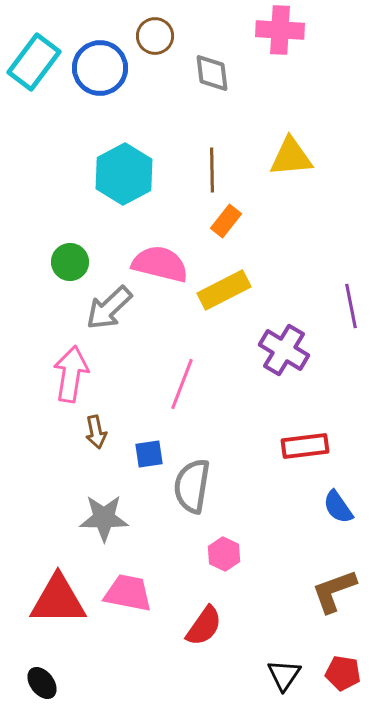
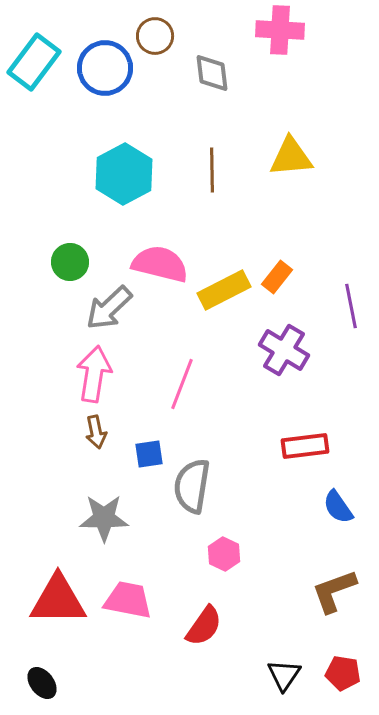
blue circle: moved 5 px right
orange rectangle: moved 51 px right, 56 px down
pink arrow: moved 23 px right
pink trapezoid: moved 7 px down
